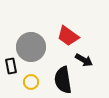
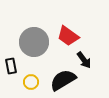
gray circle: moved 3 px right, 5 px up
black arrow: rotated 24 degrees clockwise
black semicircle: rotated 68 degrees clockwise
